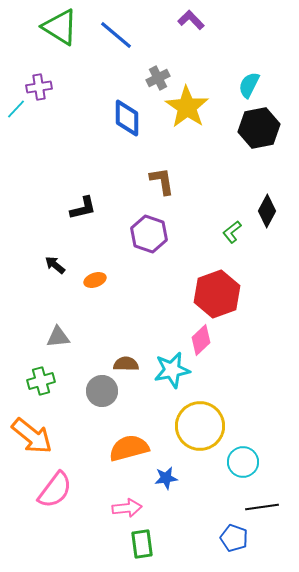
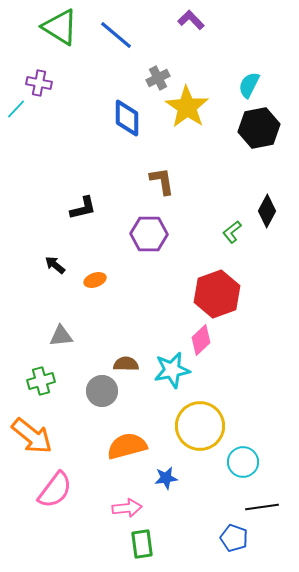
purple cross: moved 4 px up; rotated 20 degrees clockwise
purple hexagon: rotated 18 degrees counterclockwise
gray triangle: moved 3 px right, 1 px up
orange semicircle: moved 2 px left, 2 px up
